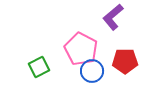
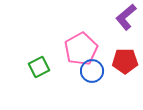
purple L-shape: moved 13 px right
pink pentagon: rotated 16 degrees clockwise
